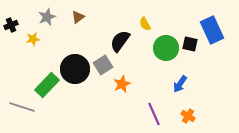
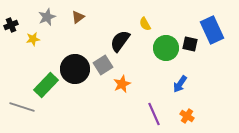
green rectangle: moved 1 px left
orange cross: moved 1 px left
